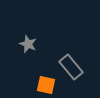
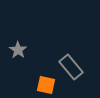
gray star: moved 10 px left, 6 px down; rotated 12 degrees clockwise
